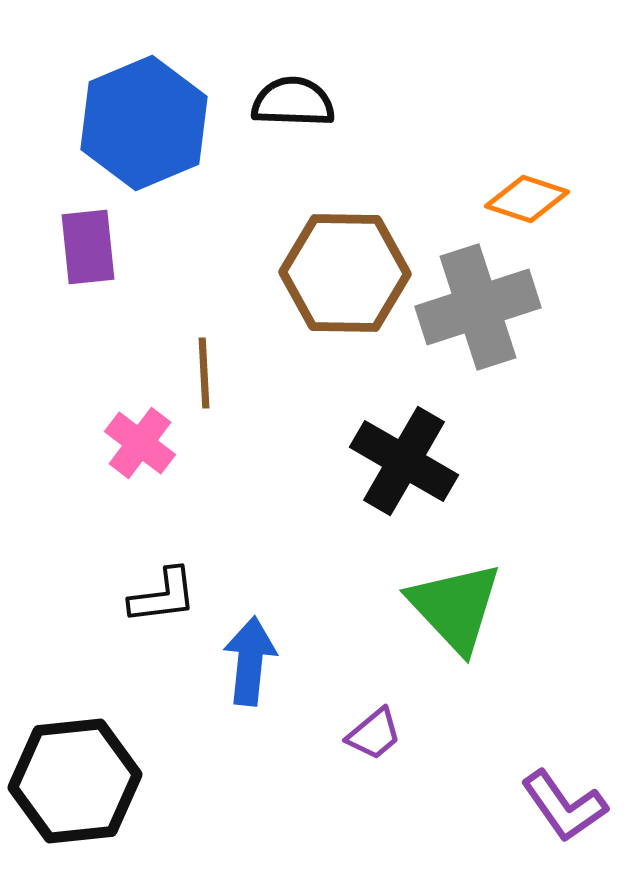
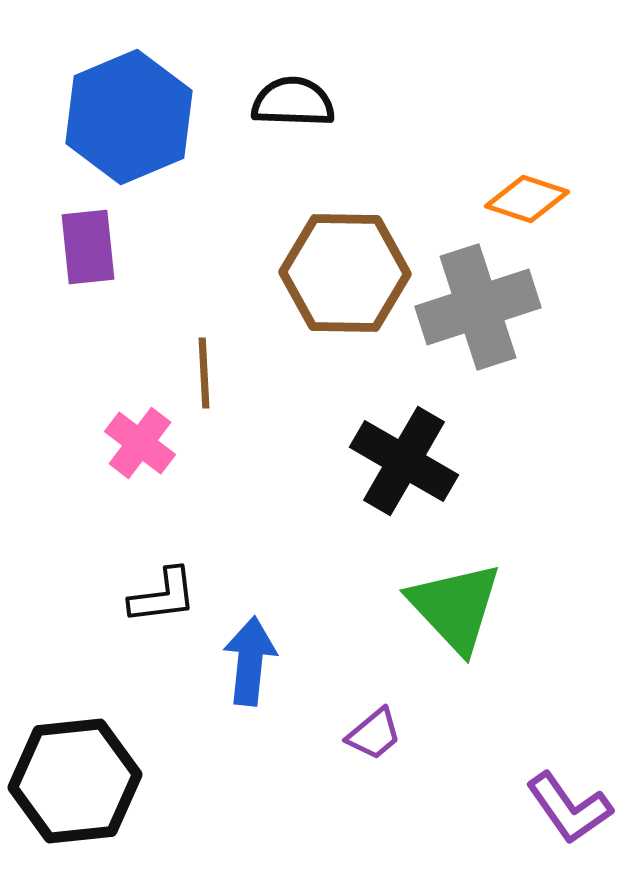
blue hexagon: moved 15 px left, 6 px up
purple L-shape: moved 5 px right, 2 px down
